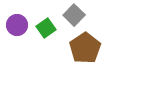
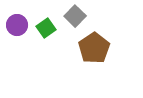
gray square: moved 1 px right, 1 px down
brown pentagon: moved 9 px right
